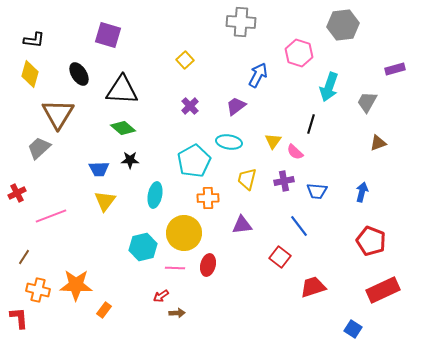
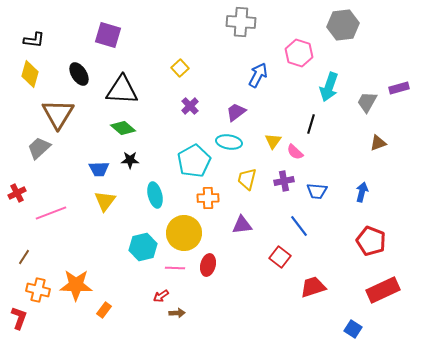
yellow square at (185, 60): moved 5 px left, 8 px down
purple rectangle at (395, 69): moved 4 px right, 19 px down
purple trapezoid at (236, 106): moved 6 px down
cyan ellipse at (155, 195): rotated 25 degrees counterclockwise
pink line at (51, 216): moved 3 px up
red L-shape at (19, 318): rotated 25 degrees clockwise
